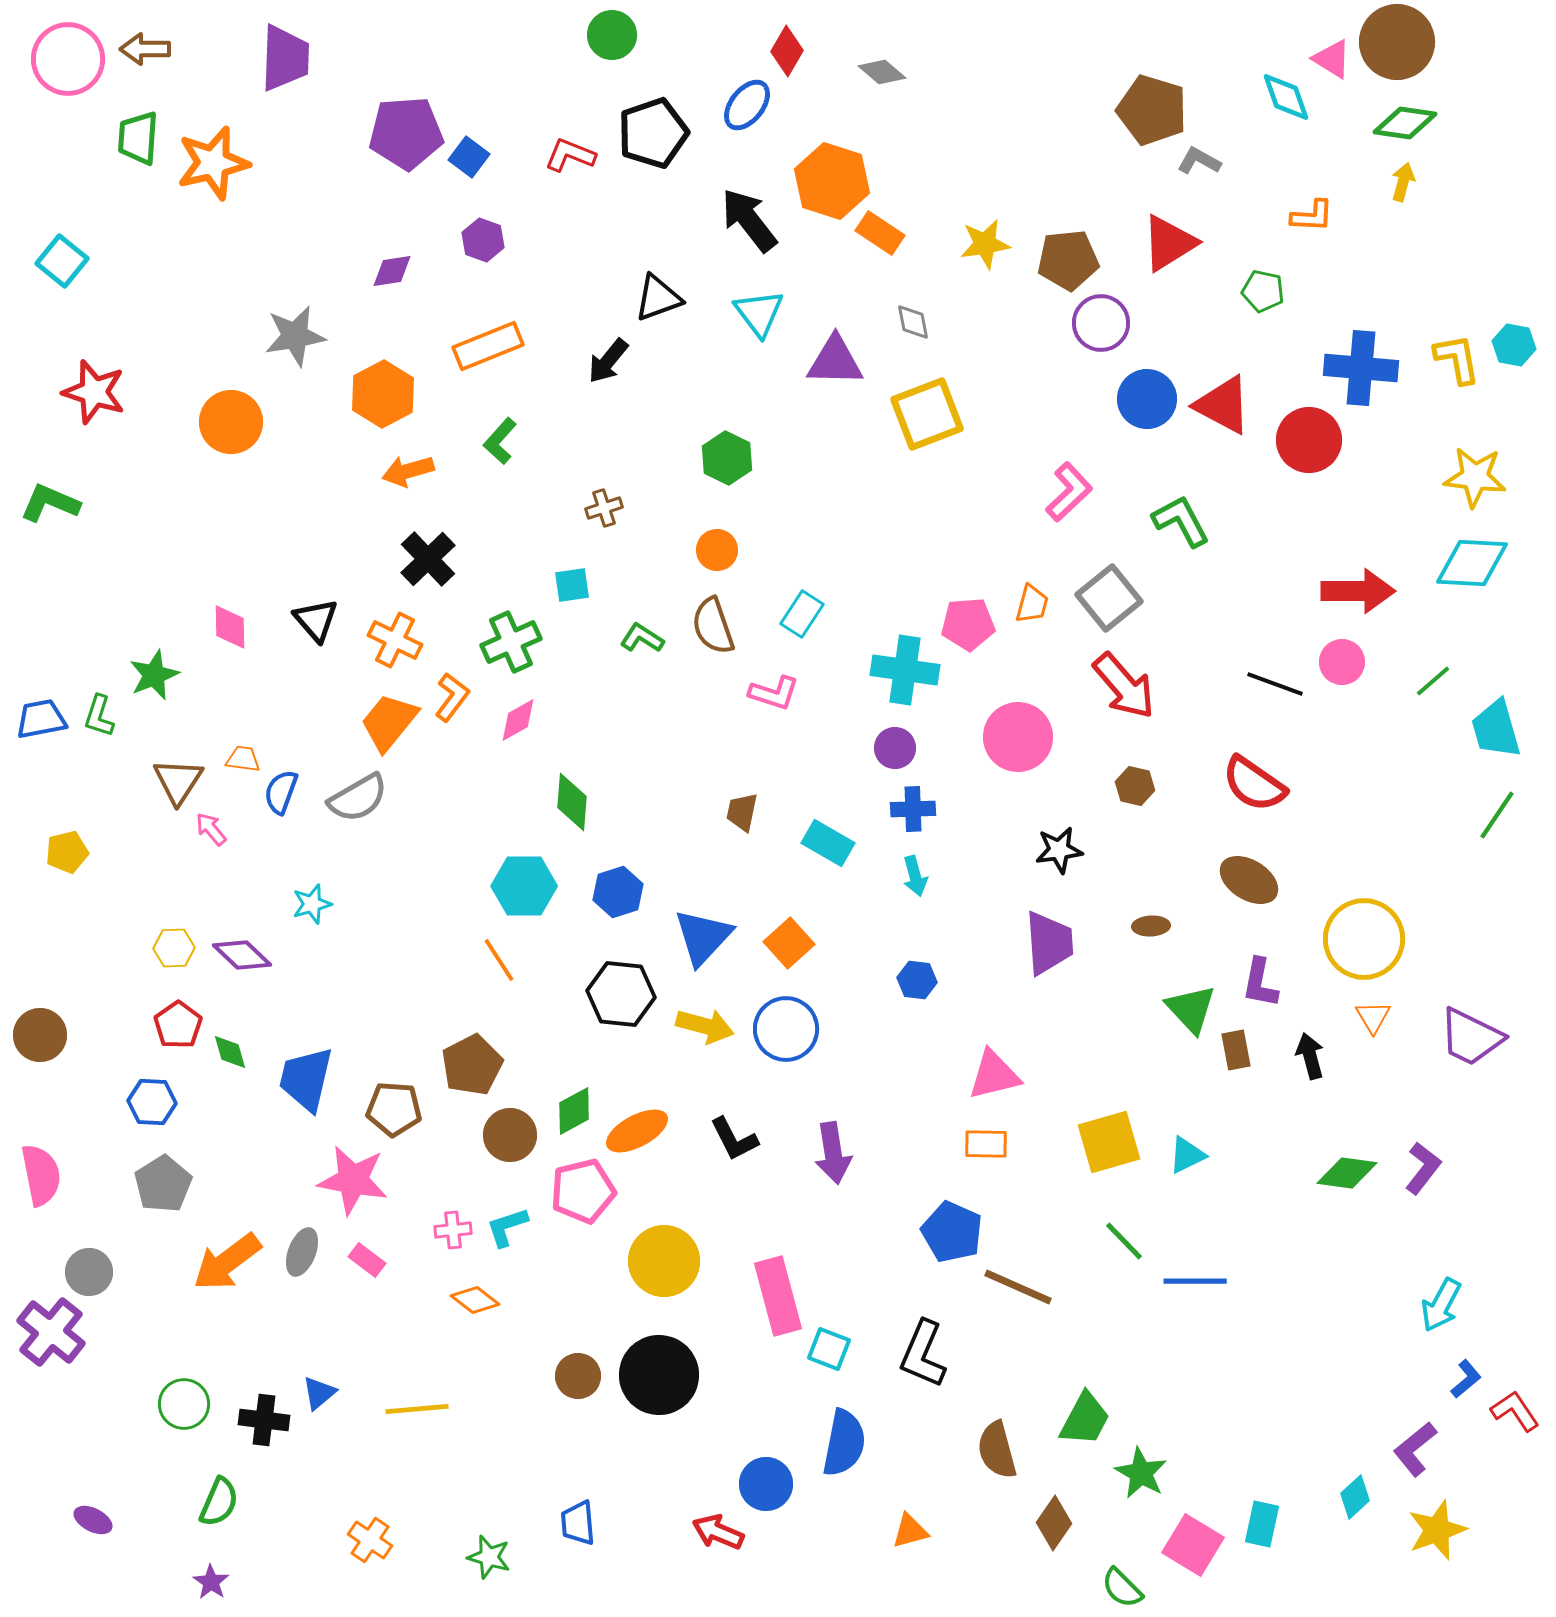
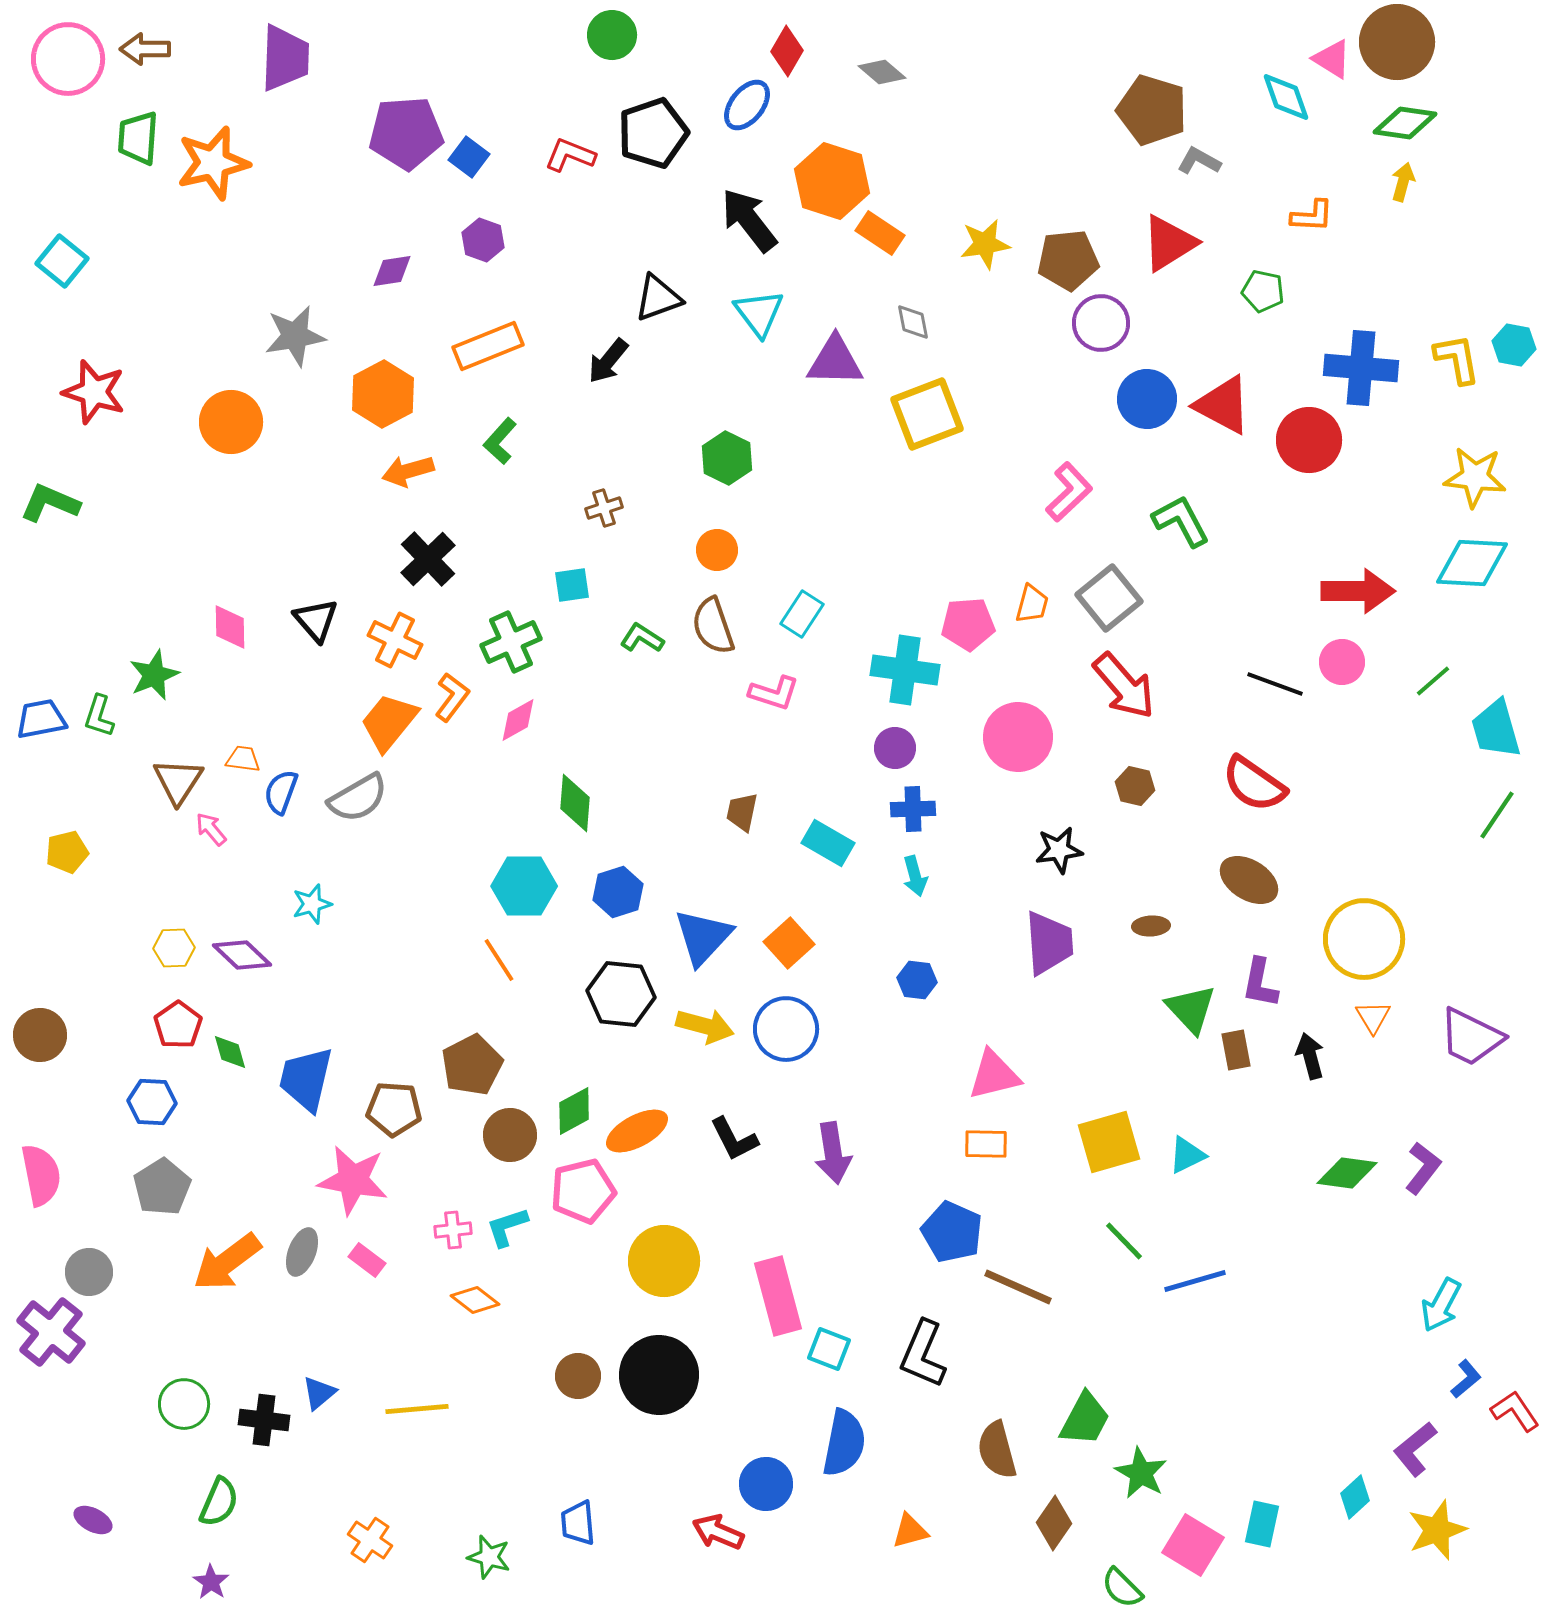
green diamond at (572, 802): moved 3 px right, 1 px down
gray pentagon at (163, 1184): moved 1 px left, 3 px down
blue line at (1195, 1281): rotated 16 degrees counterclockwise
